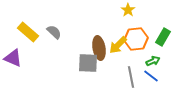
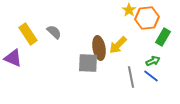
yellow star: moved 1 px right
yellow rectangle: moved 2 px down; rotated 15 degrees clockwise
orange hexagon: moved 11 px right, 21 px up
